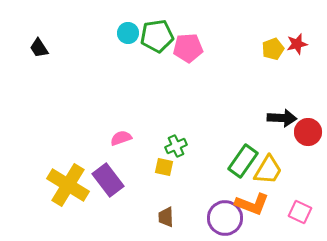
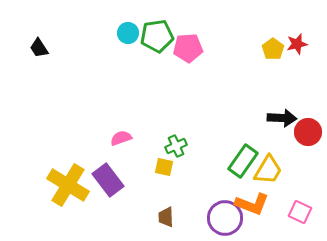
yellow pentagon: rotated 15 degrees counterclockwise
